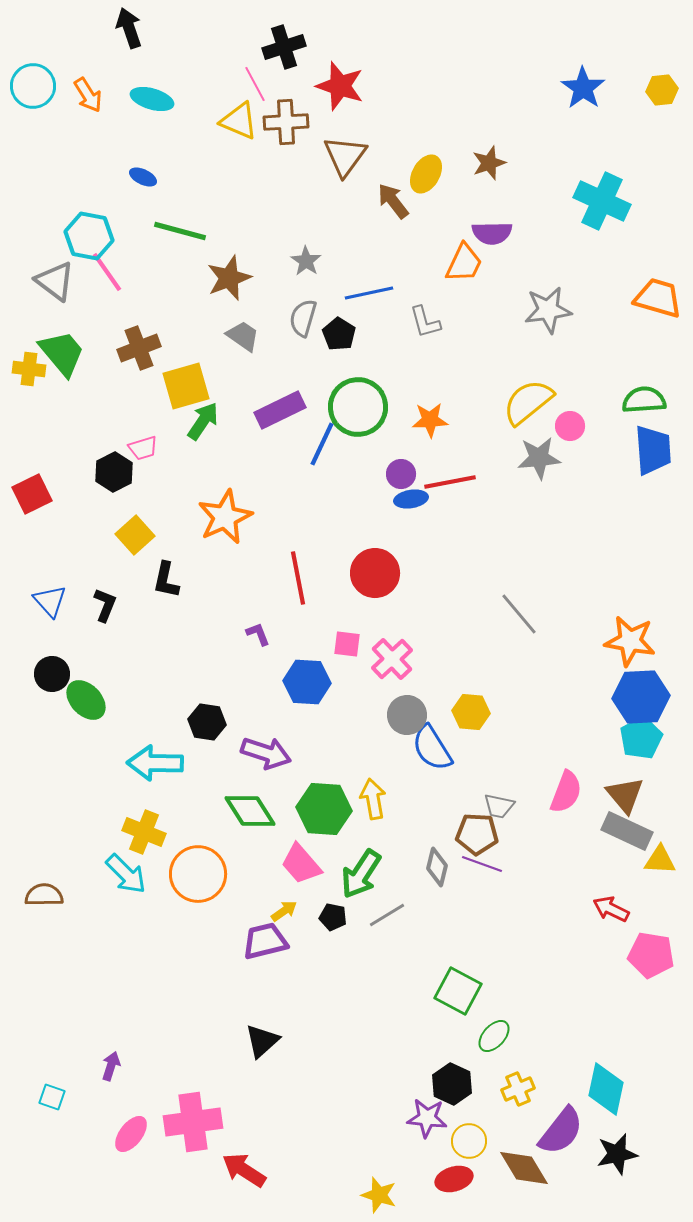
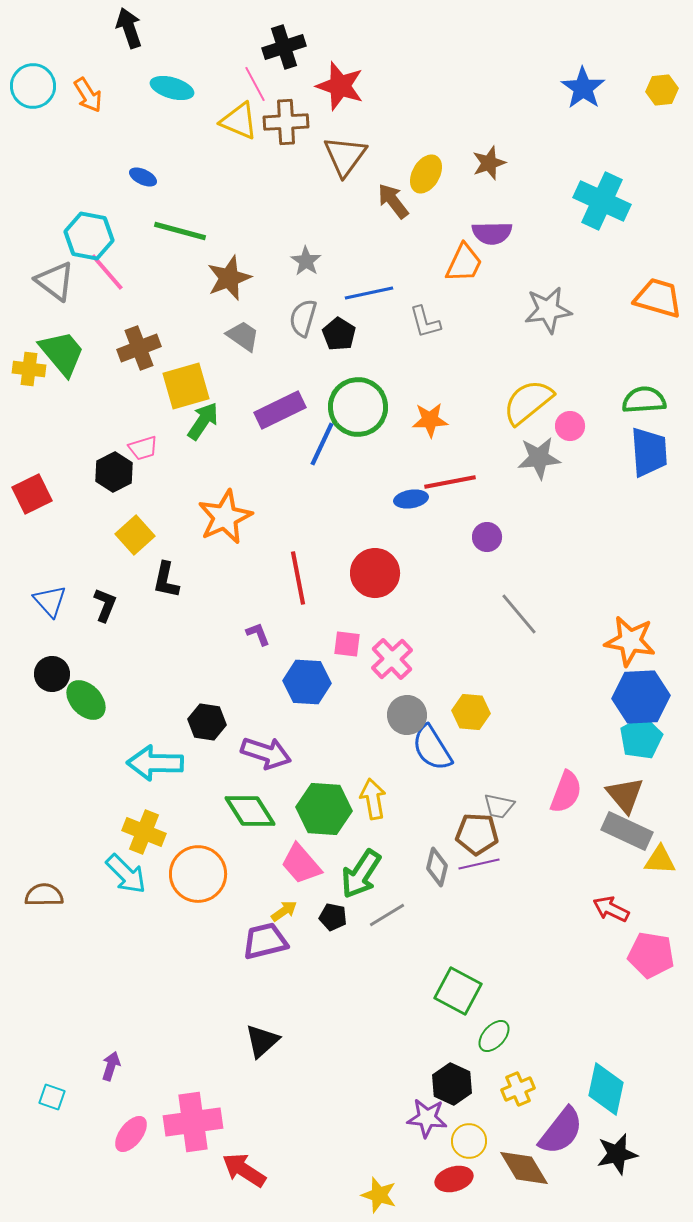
cyan ellipse at (152, 99): moved 20 px right, 11 px up
pink line at (107, 272): rotated 6 degrees counterclockwise
blue trapezoid at (653, 450): moved 4 px left, 2 px down
purple circle at (401, 474): moved 86 px right, 63 px down
purple line at (482, 864): moved 3 px left; rotated 33 degrees counterclockwise
